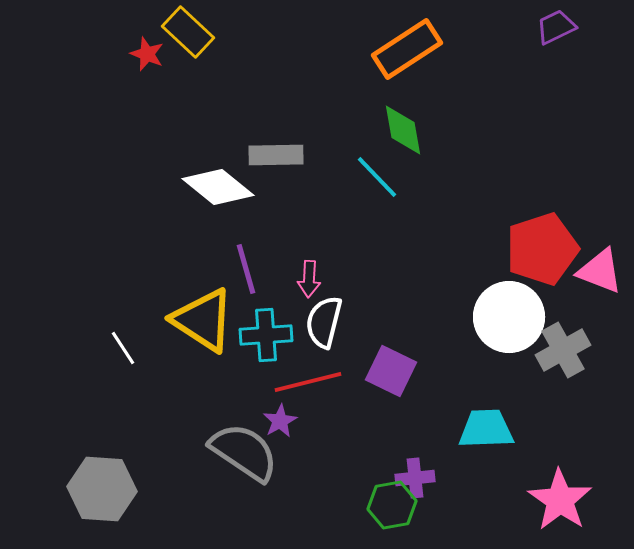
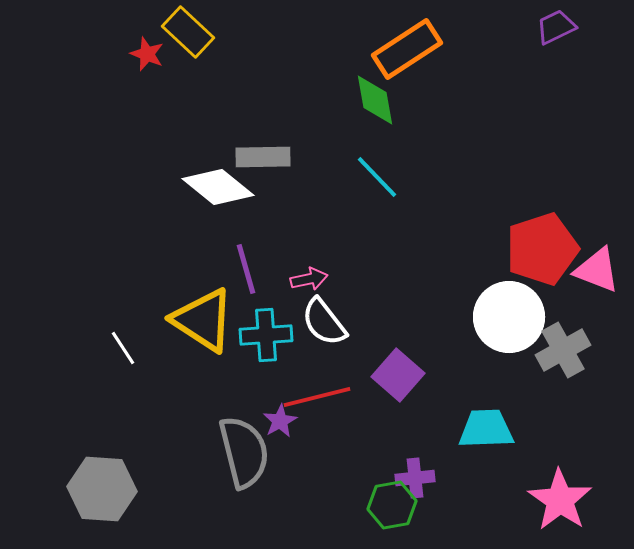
green diamond: moved 28 px left, 30 px up
gray rectangle: moved 13 px left, 2 px down
pink triangle: moved 3 px left, 1 px up
pink arrow: rotated 105 degrees counterclockwise
white semicircle: rotated 52 degrees counterclockwise
purple square: moved 7 px right, 4 px down; rotated 15 degrees clockwise
red line: moved 9 px right, 15 px down
gray semicircle: rotated 42 degrees clockwise
